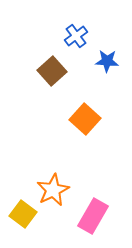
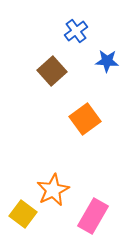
blue cross: moved 5 px up
orange square: rotated 12 degrees clockwise
